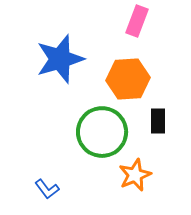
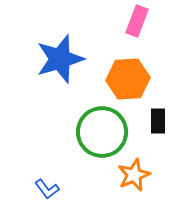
orange star: moved 1 px left
